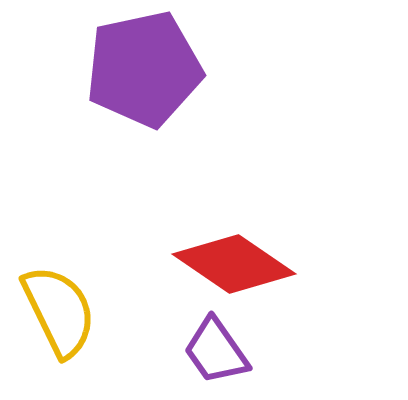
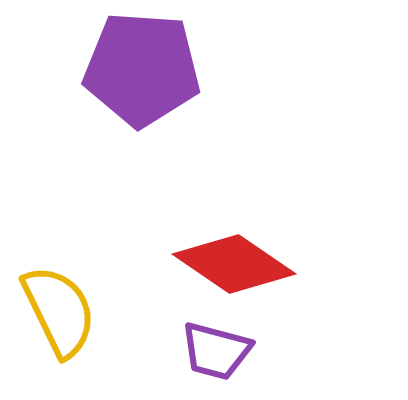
purple pentagon: moved 2 px left; rotated 16 degrees clockwise
purple trapezoid: rotated 40 degrees counterclockwise
